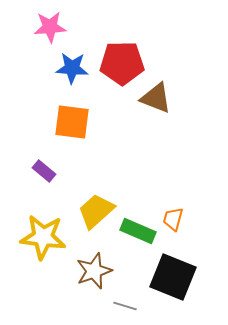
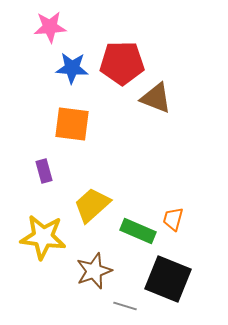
orange square: moved 2 px down
purple rectangle: rotated 35 degrees clockwise
yellow trapezoid: moved 4 px left, 6 px up
black square: moved 5 px left, 2 px down
